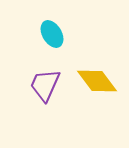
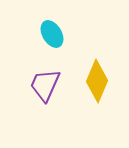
yellow diamond: rotated 60 degrees clockwise
